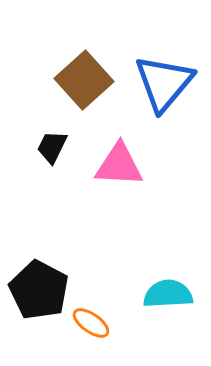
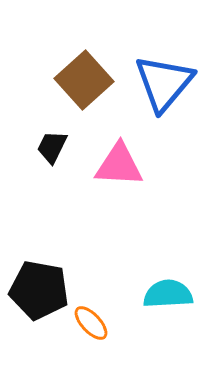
black pentagon: rotated 18 degrees counterclockwise
orange ellipse: rotated 12 degrees clockwise
